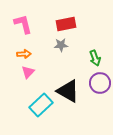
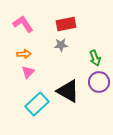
pink L-shape: rotated 20 degrees counterclockwise
purple circle: moved 1 px left, 1 px up
cyan rectangle: moved 4 px left, 1 px up
